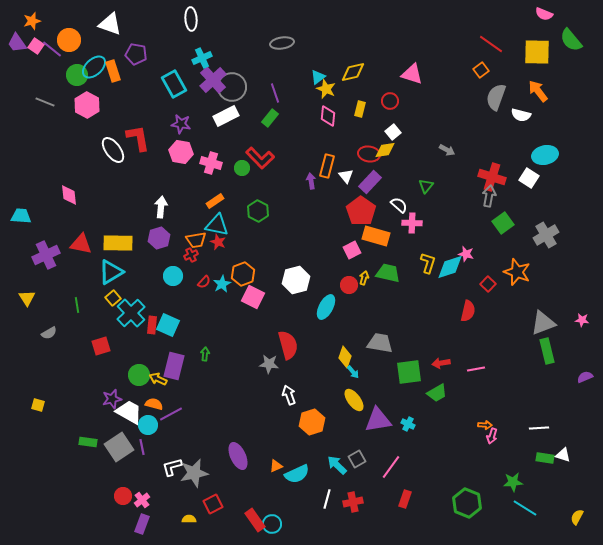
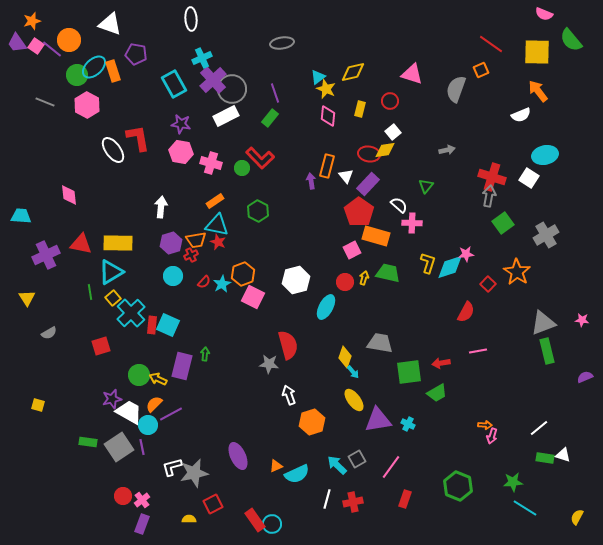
orange square at (481, 70): rotated 14 degrees clockwise
gray circle at (232, 87): moved 2 px down
gray semicircle at (496, 97): moved 40 px left, 8 px up
white semicircle at (521, 115): rotated 36 degrees counterclockwise
gray arrow at (447, 150): rotated 42 degrees counterclockwise
purple rectangle at (370, 182): moved 2 px left, 2 px down
red pentagon at (361, 211): moved 2 px left, 1 px down
purple hexagon at (159, 238): moved 12 px right, 5 px down
pink star at (466, 254): rotated 21 degrees counterclockwise
orange star at (517, 272): rotated 12 degrees clockwise
red circle at (349, 285): moved 4 px left, 3 px up
green line at (77, 305): moved 13 px right, 13 px up
red semicircle at (468, 311): moved 2 px left, 1 px down; rotated 15 degrees clockwise
purple rectangle at (174, 366): moved 8 px right
pink line at (476, 369): moved 2 px right, 18 px up
orange semicircle at (154, 404): rotated 60 degrees counterclockwise
white line at (539, 428): rotated 36 degrees counterclockwise
green hexagon at (467, 503): moved 9 px left, 17 px up
